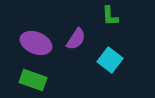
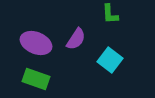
green L-shape: moved 2 px up
green rectangle: moved 3 px right, 1 px up
